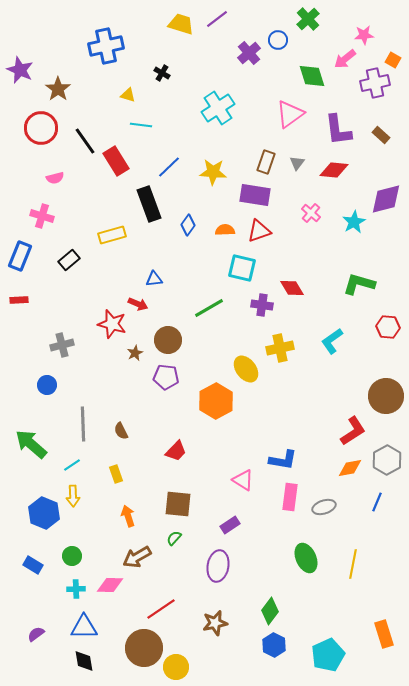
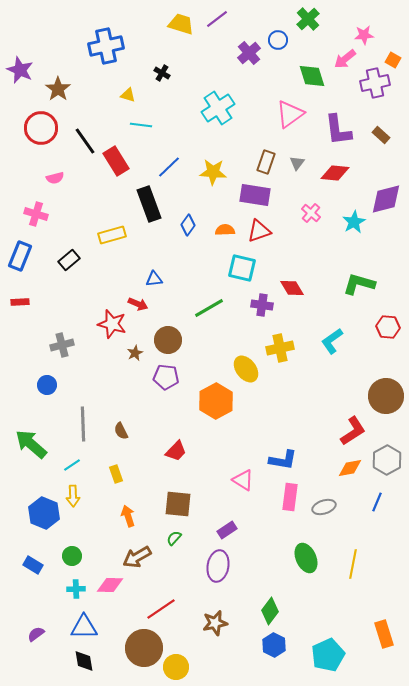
red diamond at (334, 170): moved 1 px right, 3 px down
pink cross at (42, 216): moved 6 px left, 2 px up
red rectangle at (19, 300): moved 1 px right, 2 px down
purple rectangle at (230, 525): moved 3 px left, 5 px down
